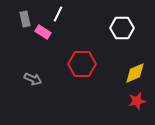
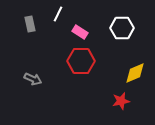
gray rectangle: moved 5 px right, 5 px down
pink rectangle: moved 37 px right
red hexagon: moved 1 px left, 3 px up
red star: moved 16 px left
